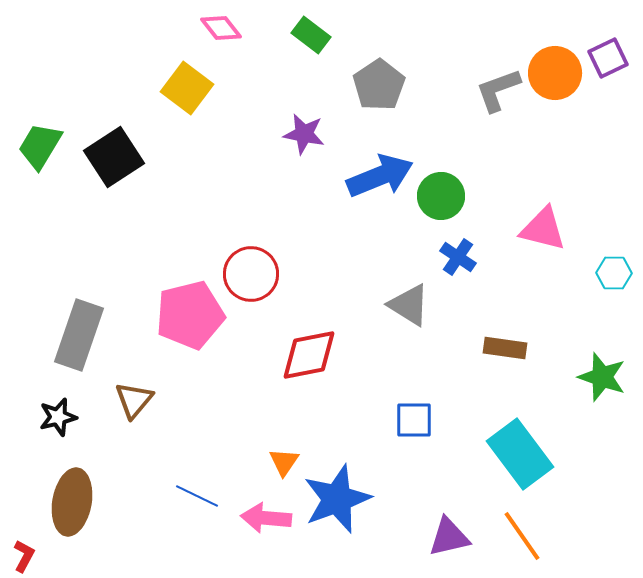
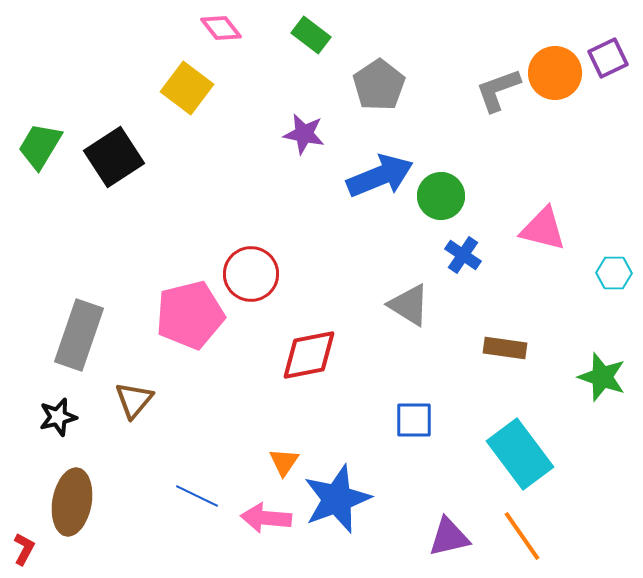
blue cross: moved 5 px right, 2 px up
red L-shape: moved 7 px up
